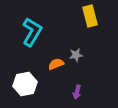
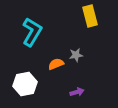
purple arrow: rotated 120 degrees counterclockwise
